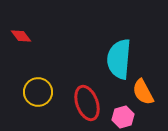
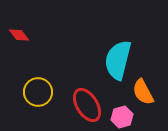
red diamond: moved 2 px left, 1 px up
cyan semicircle: moved 1 px left, 1 px down; rotated 9 degrees clockwise
red ellipse: moved 2 px down; rotated 12 degrees counterclockwise
pink hexagon: moved 1 px left
